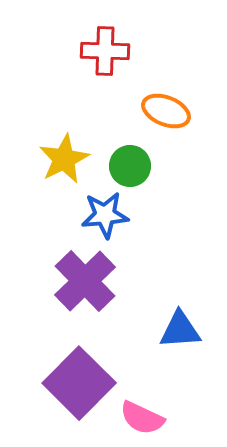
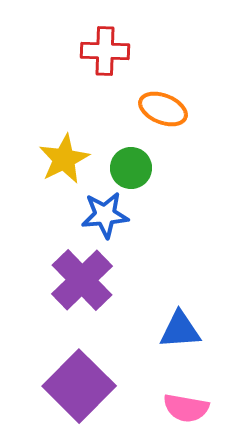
orange ellipse: moved 3 px left, 2 px up
green circle: moved 1 px right, 2 px down
purple cross: moved 3 px left, 1 px up
purple square: moved 3 px down
pink semicircle: moved 44 px right, 10 px up; rotated 15 degrees counterclockwise
